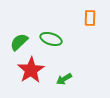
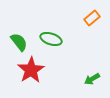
orange rectangle: moved 2 px right; rotated 49 degrees clockwise
green semicircle: rotated 96 degrees clockwise
green arrow: moved 28 px right
